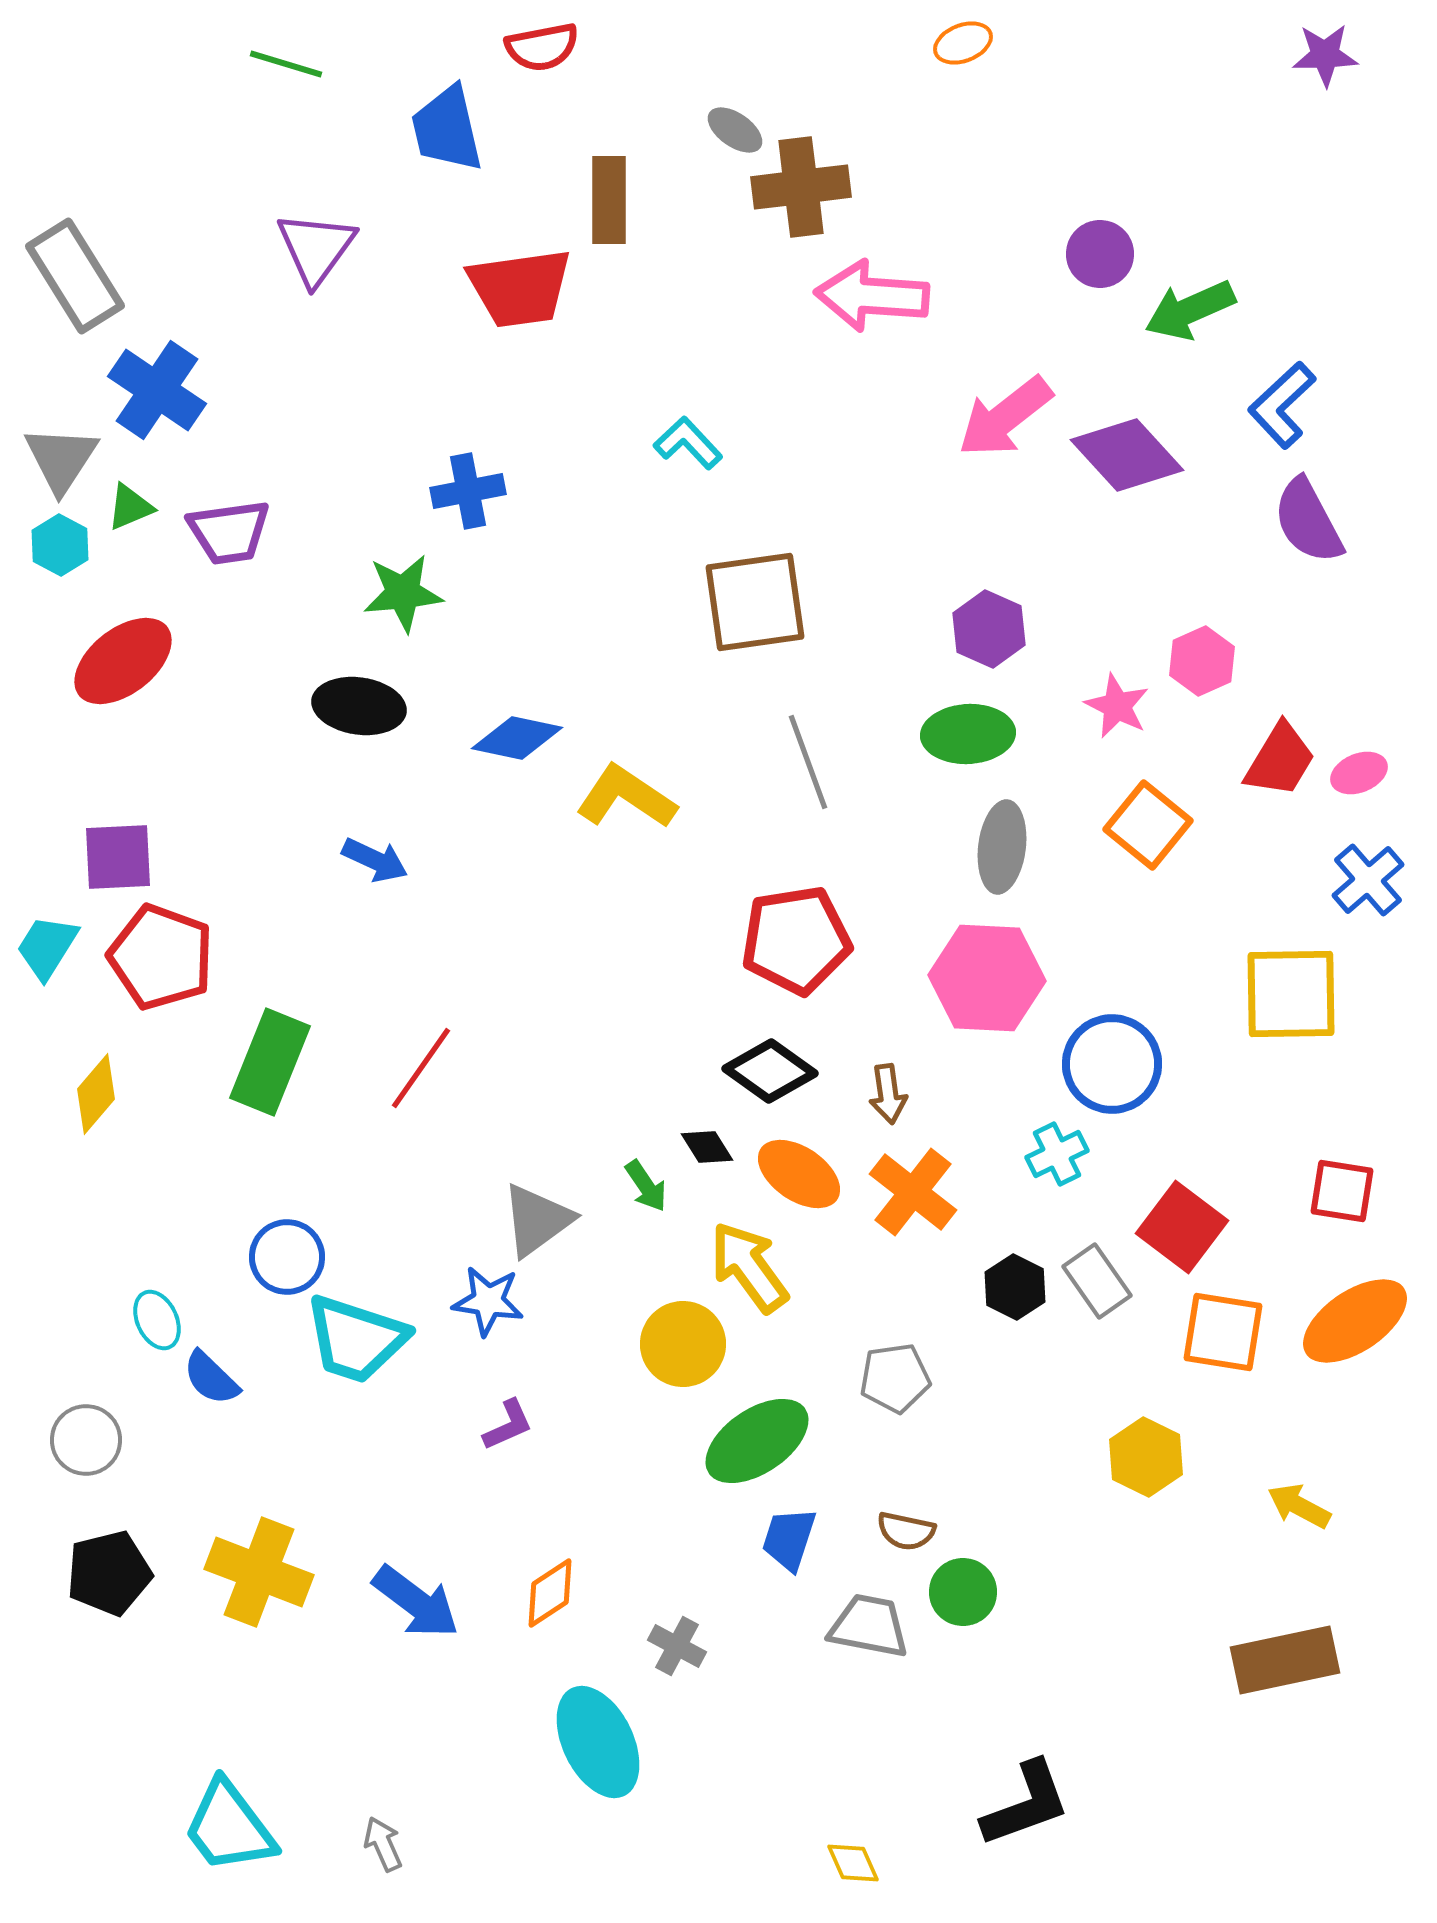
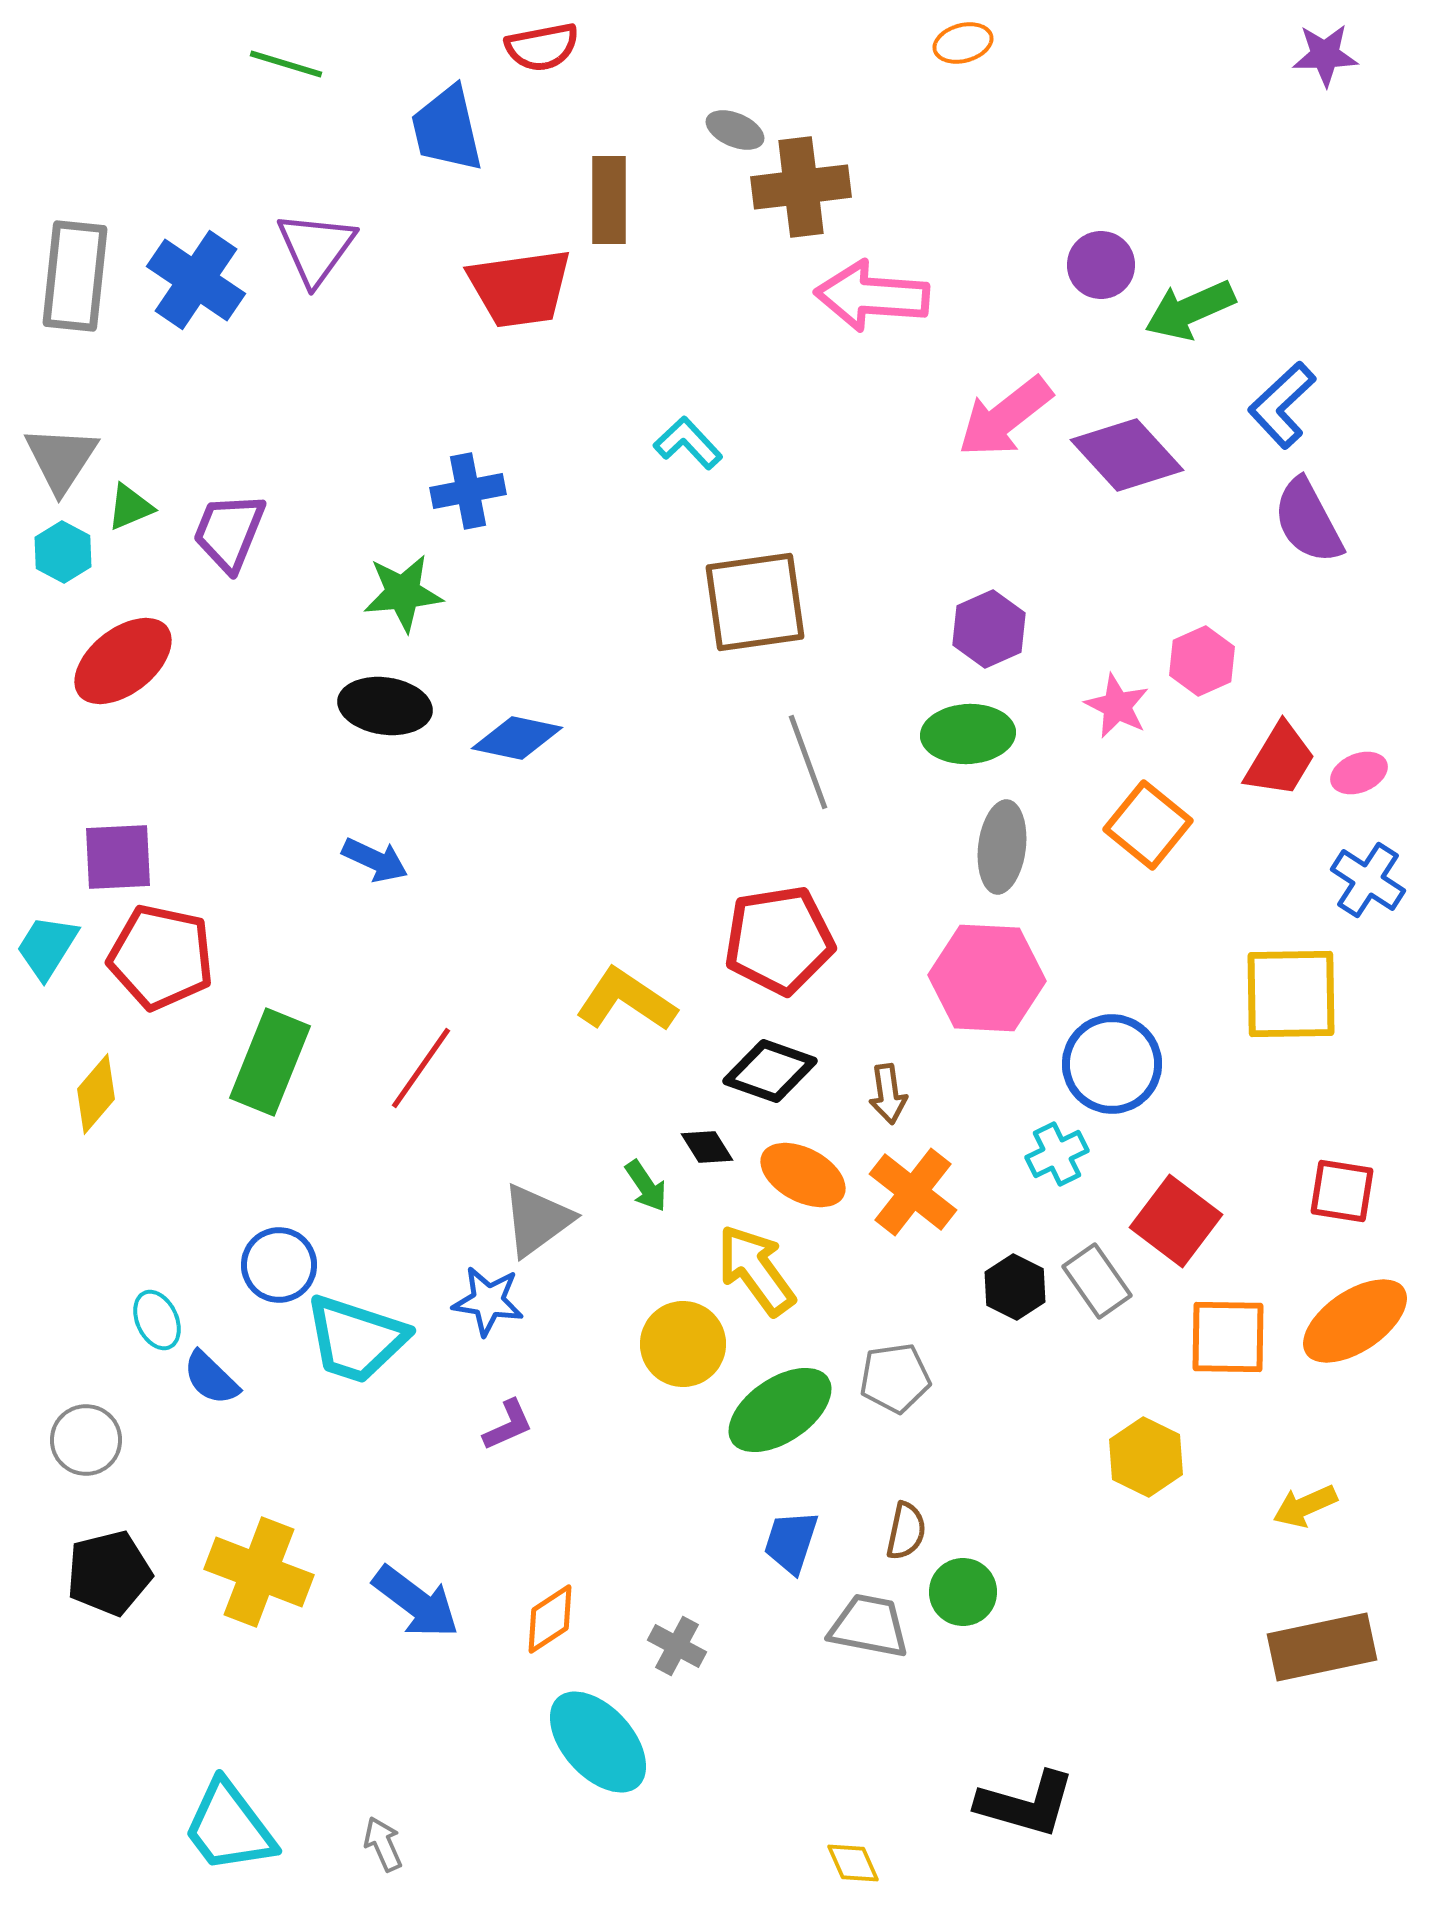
orange ellipse at (963, 43): rotated 6 degrees clockwise
gray ellipse at (735, 130): rotated 12 degrees counterclockwise
purple circle at (1100, 254): moved 1 px right, 11 px down
gray rectangle at (75, 276): rotated 38 degrees clockwise
blue cross at (157, 390): moved 39 px right, 110 px up
purple trapezoid at (229, 532): rotated 120 degrees clockwise
cyan hexagon at (60, 545): moved 3 px right, 7 px down
purple hexagon at (989, 629): rotated 12 degrees clockwise
black ellipse at (359, 706): moved 26 px right
yellow L-shape at (626, 797): moved 203 px down
blue cross at (1368, 880): rotated 16 degrees counterclockwise
red pentagon at (796, 940): moved 17 px left
red pentagon at (161, 957): rotated 8 degrees counterclockwise
black diamond at (770, 1071): rotated 16 degrees counterclockwise
orange ellipse at (799, 1174): moved 4 px right, 1 px down; rotated 6 degrees counterclockwise
red square at (1182, 1227): moved 6 px left, 6 px up
blue circle at (287, 1257): moved 8 px left, 8 px down
yellow arrow at (749, 1267): moved 7 px right, 3 px down
orange square at (1223, 1332): moved 5 px right, 5 px down; rotated 8 degrees counterclockwise
green ellipse at (757, 1441): moved 23 px right, 31 px up
yellow arrow at (1299, 1506): moved 6 px right; rotated 52 degrees counterclockwise
brown semicircle at (906, 1531): rotated 90 degrees counterclockwise
blue trapezoid at (789, 1539): moved 2 px right, 3 px down
orange diamond at (550, 1593): moved 26 px down
brown rectangle at (1285, 1660): moved 37 px right, 13 px up
cyan ellipse at (598, 1742): rotated 16 degrees counterclockwise
black L-shape at (1026, 1804): rotated 36 degrees clockwise
